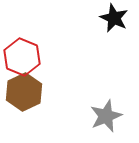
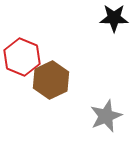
black star: rotated 24 degrees counterclockwise
brown hexagon: moved 27 px right, 12 px up
